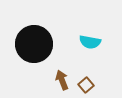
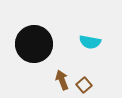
brown square: moved 2 px left
